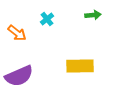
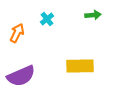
orange arrow: rotated 102 degrees counterclockwise
purple semicircle: moved 2 px right
